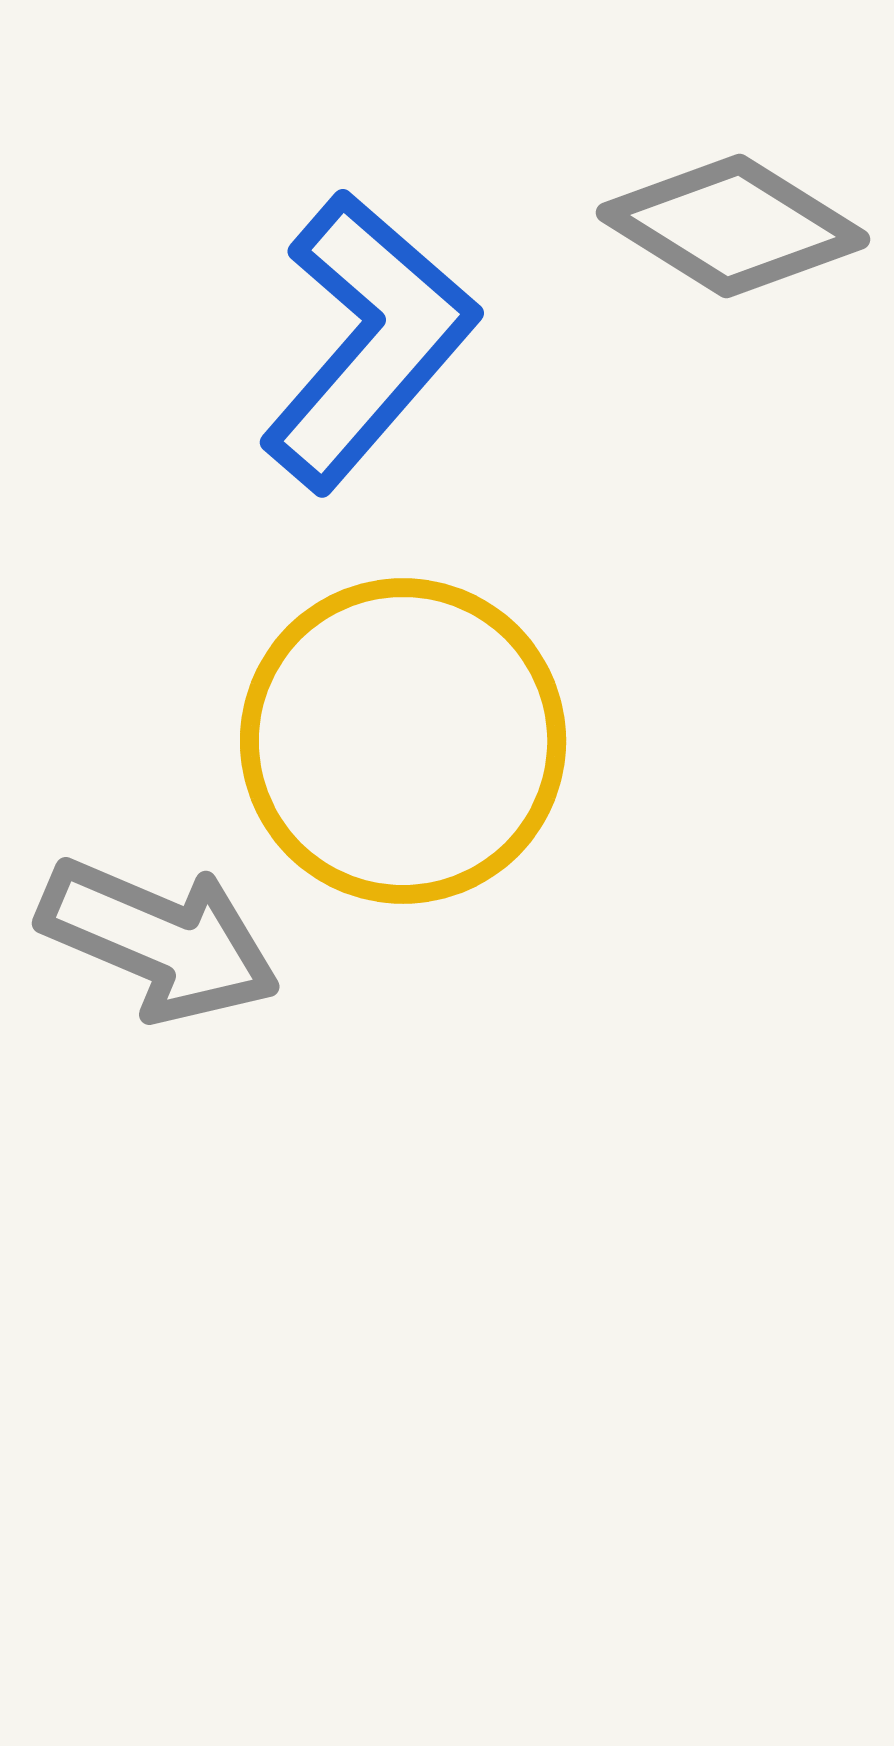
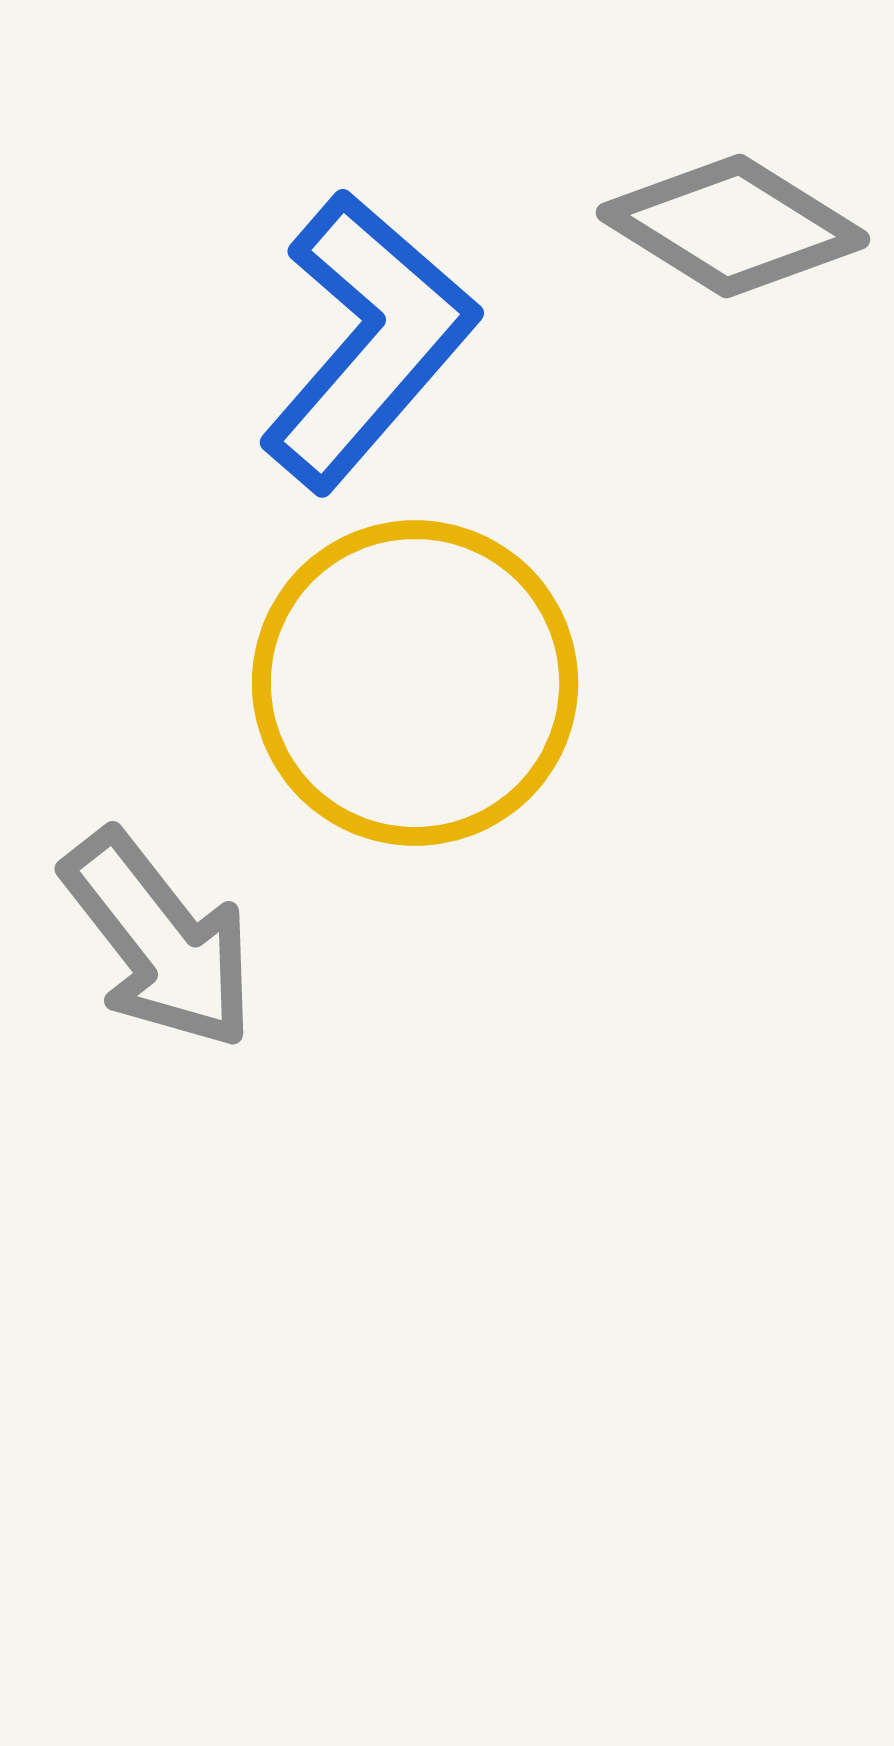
yellow circle: moved 12 px right, 58 px up
gray arrow: rotated 29 degrees clockwise
